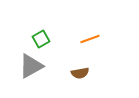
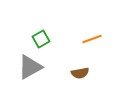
orange line: moved 2 px right
gray triangle: moved 1 px left, 1 px down
